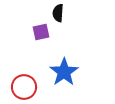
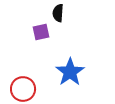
blue star: moved 6 px right
red circle: moved 1 px left, 2 px down
